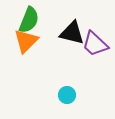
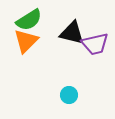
green semicircle: rotated 36 degrees clockwise
purple trapezoid: rotated 56 degrees counterclockwise
cyan circle: moved 2 px right
